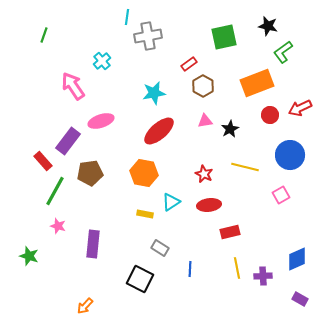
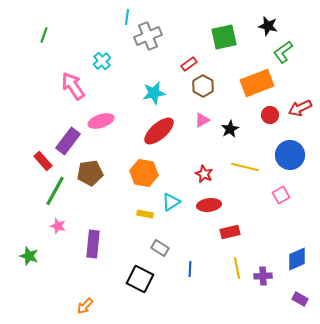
gray cross at (148, 36): rotated 12 degrees counterclockwise
pink triangle at (205, 121): moved 3 px left, 1 px up; rotated 21 degrees counterclockwise
